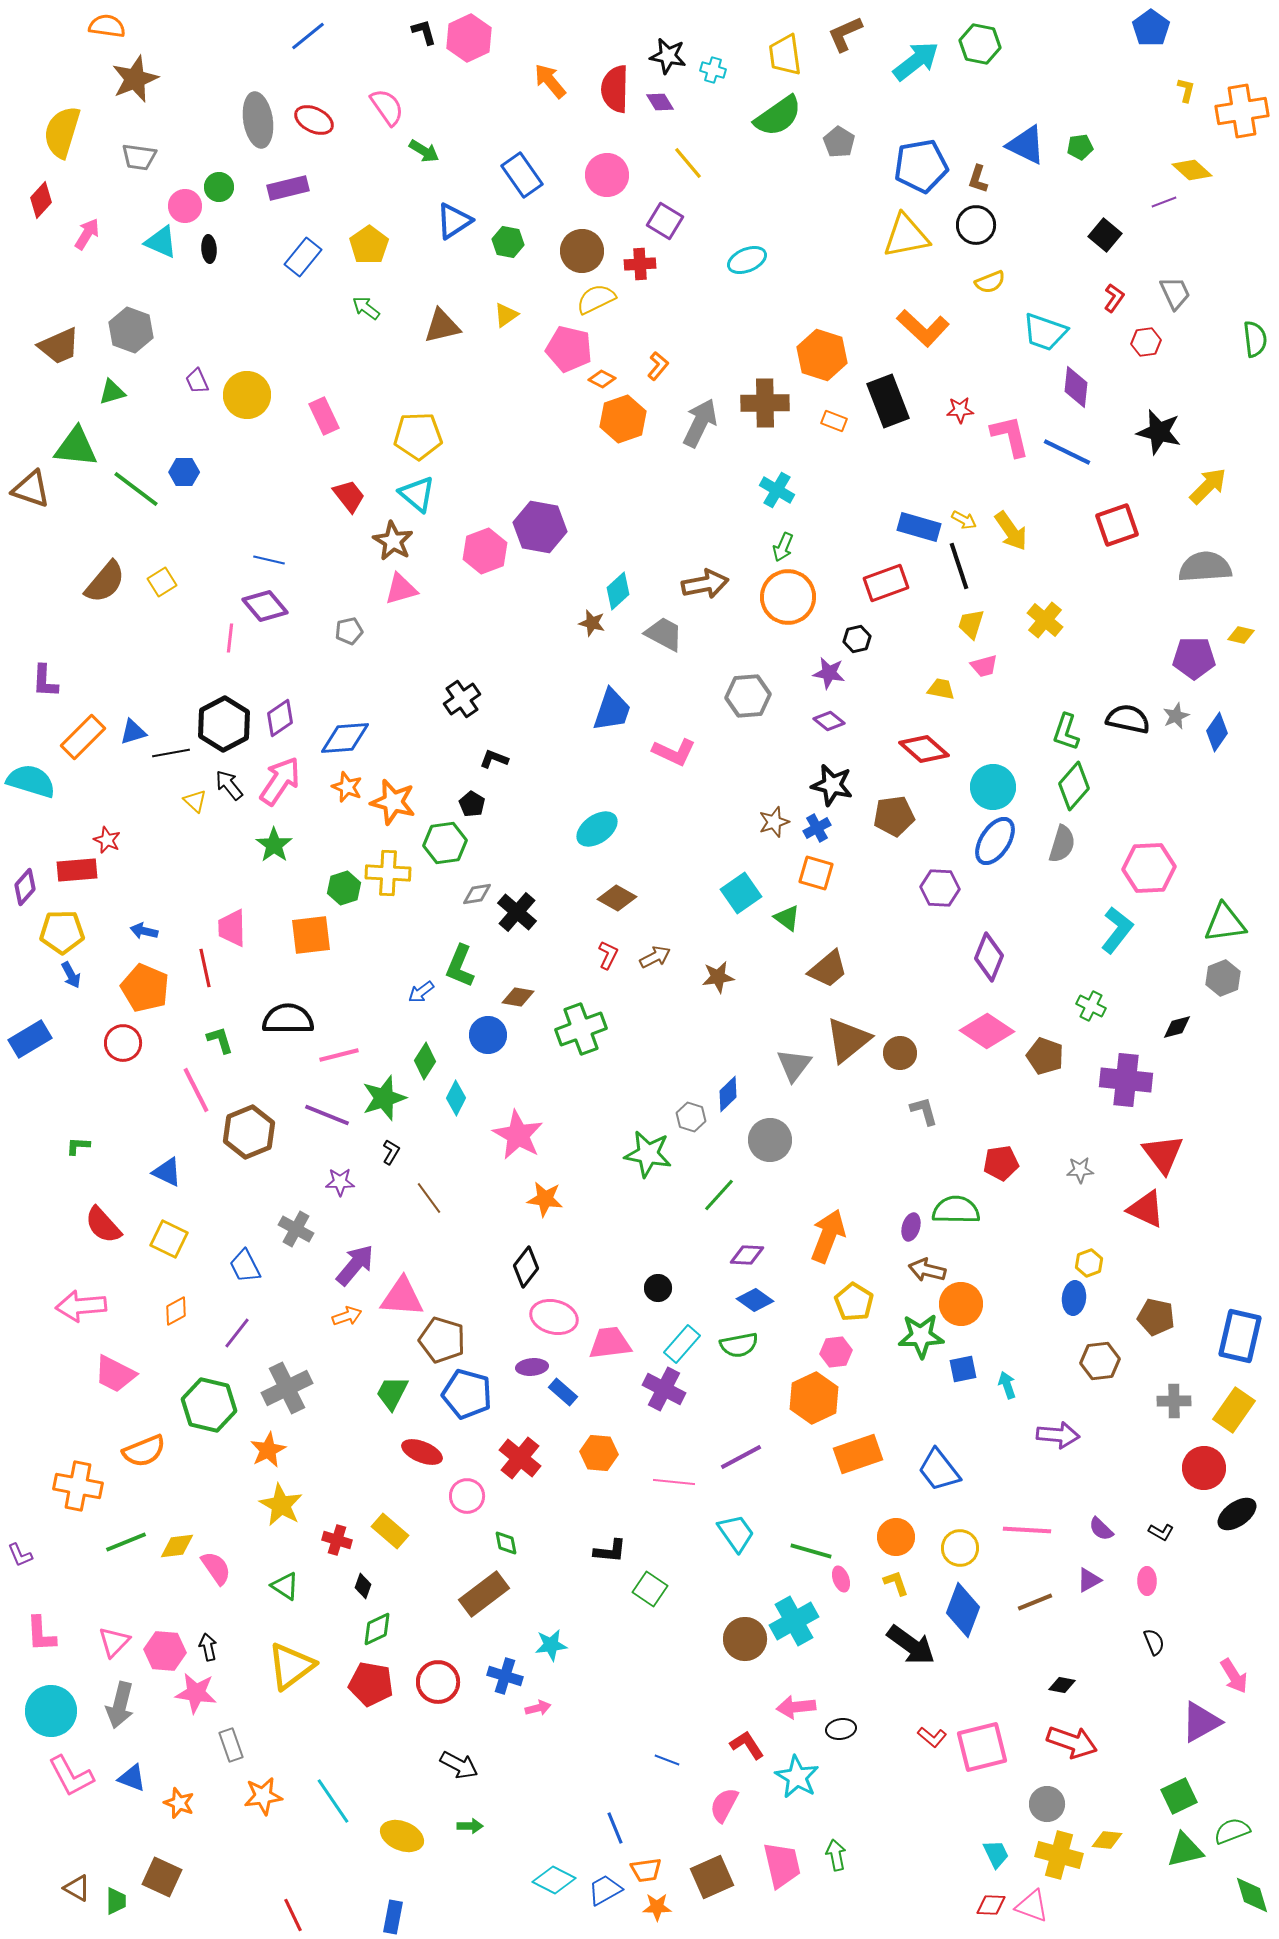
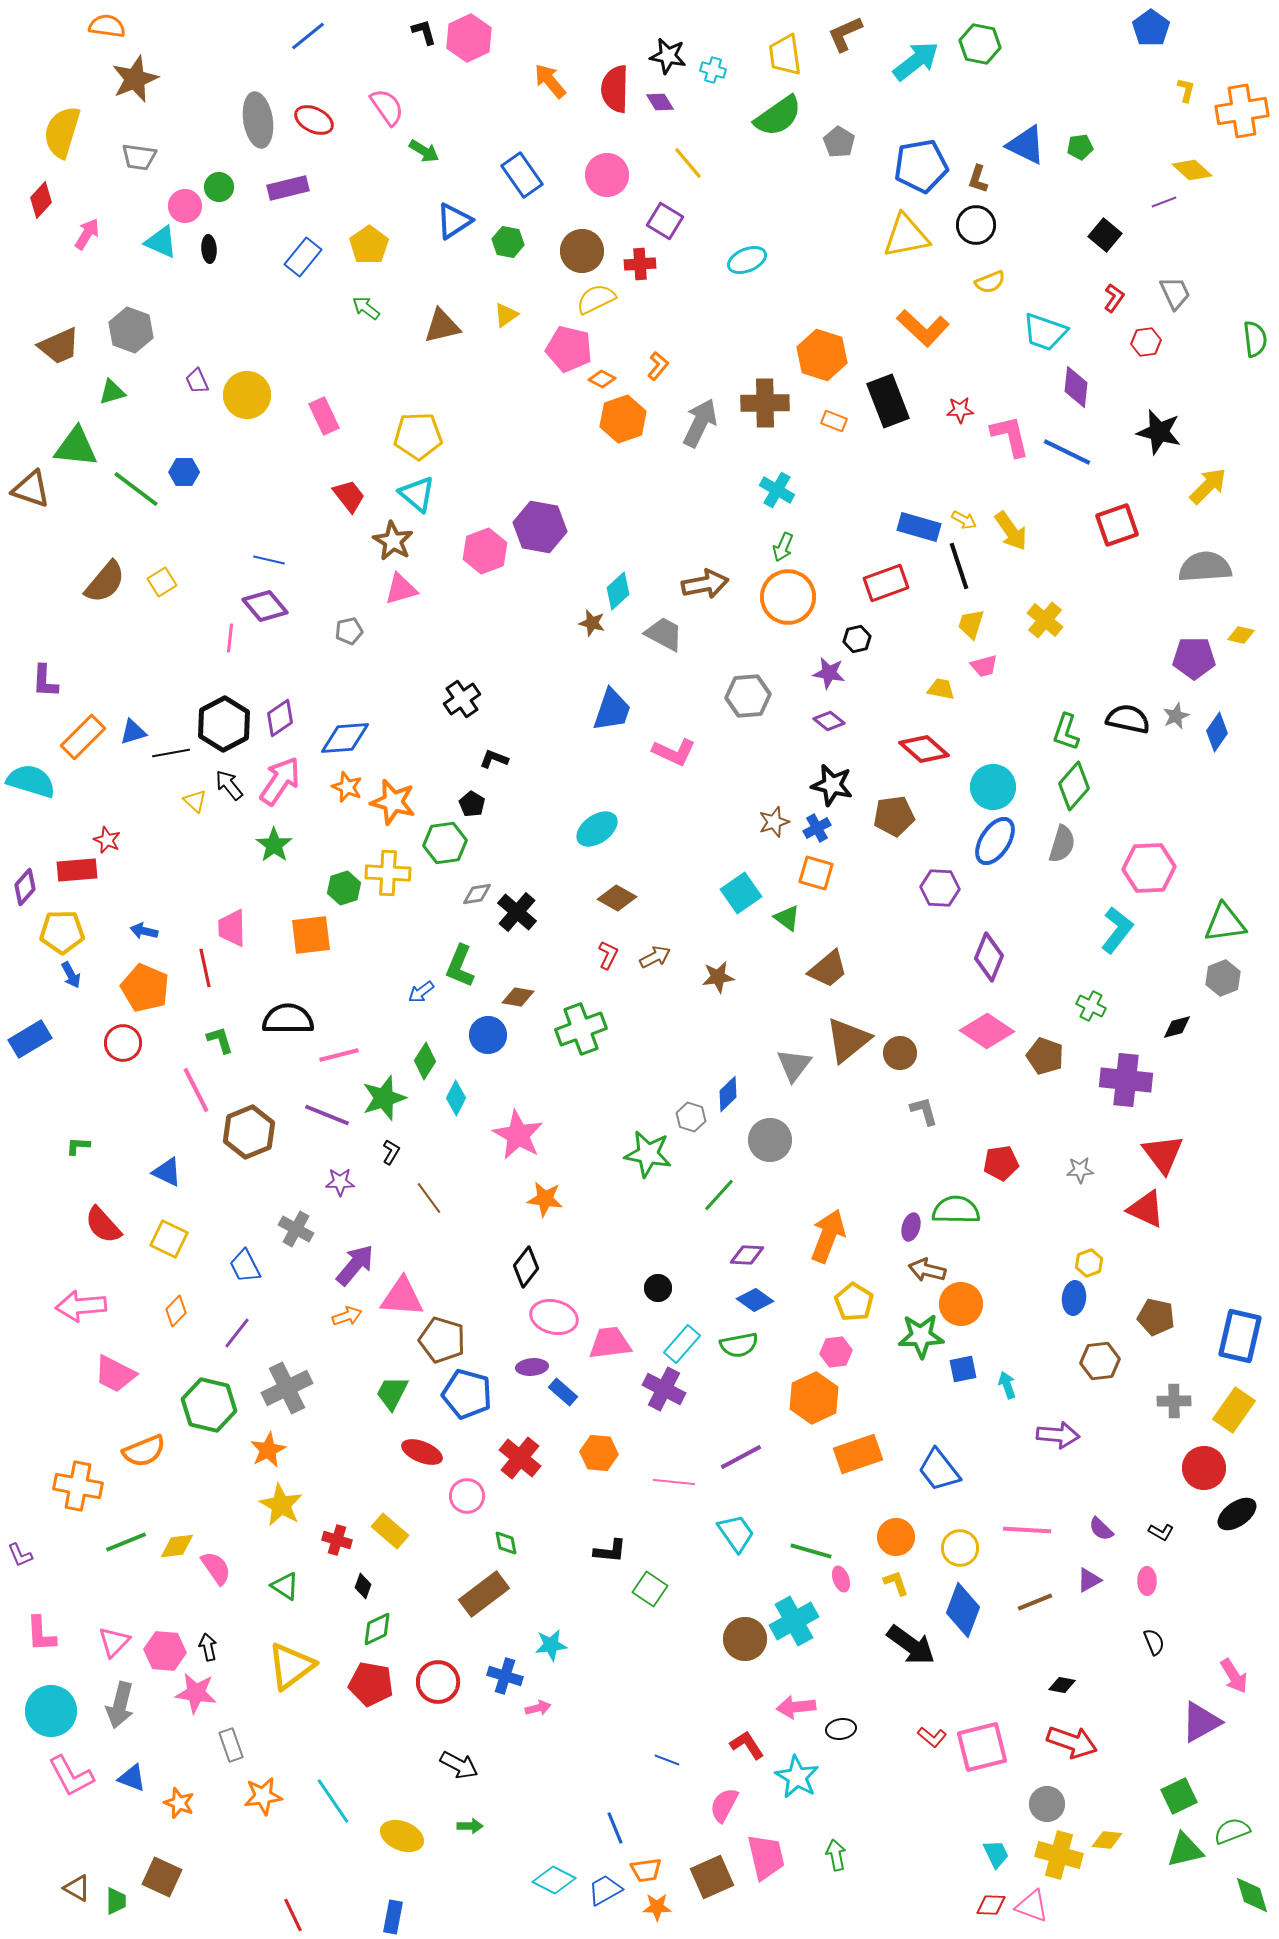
orange diamond at (176, 1311): rotated 16 degrees counterclockwise
pink trapezoid at (782, 1865): moved 16 px left, 8 px up
